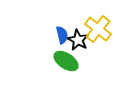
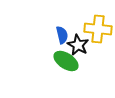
yellow cross: rotated 32 degrees counterclockwise
black star: moved 5 px down
